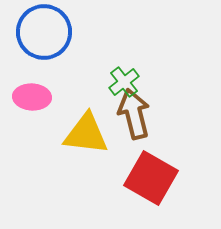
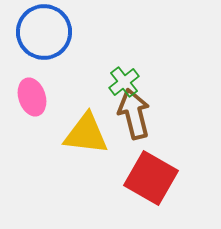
pink ellipse: rotated 69 degrees clockwise
